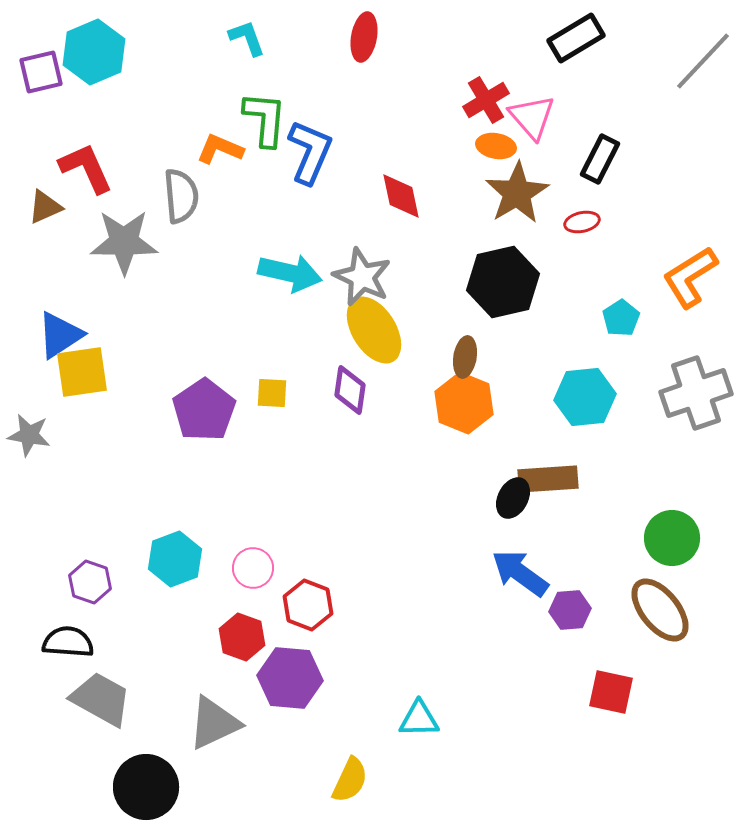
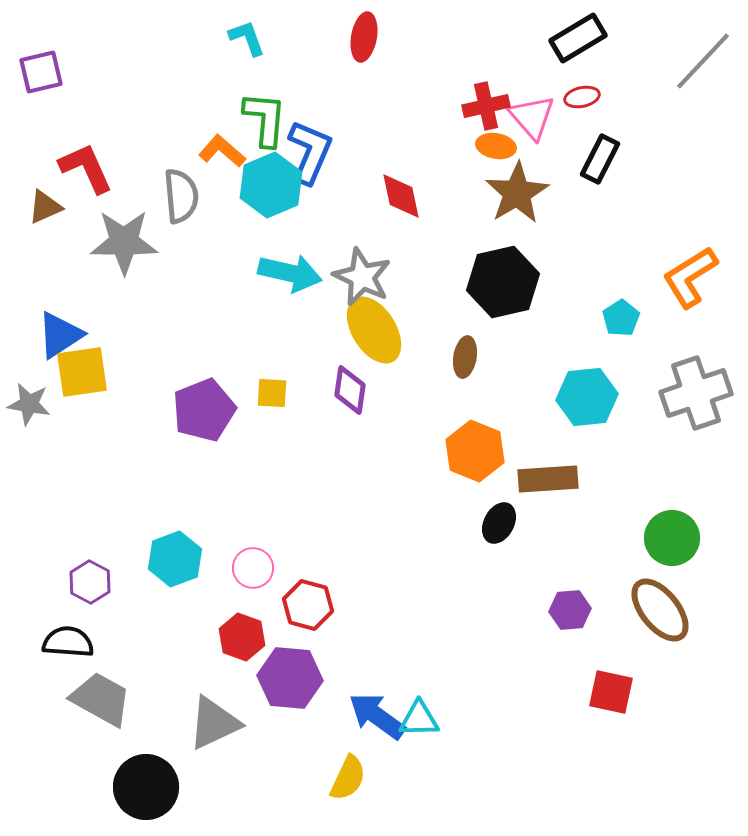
black rectangle at (576, 38): moved 2 px right
cyan hexagon at (94, 52): moved 177 px right, 133 px down
red cross at (486, 100): moved 6 px down; rotated 18 degrees clockwise
orange L-shape at (220, 149): moved 2 px right, 2 px down; rotated 18 degrees clockwise
red ellipse at (582, 222): moved 125 px up
cyan hexagon at (585, 397): moved 2 px right
orange hexagon at (464, 403): moved 11 px right, 48 px down
purple pentagon at (204, 410): rotated 12 degrees clockwise
gray star at (29, 435): moved 31 px up
black ellipse at (513, 498): moved 14 px left, 25 px down
blue arrow at (520, 573): moved 143 px left, 143 px down
purple hexagon at (90, 582): rotated 9 degrees clockwise
red hexagon at (308, 605): rotated 6 degrees counterclockwise
yellow semicircle at (350, 780): moved 2 px left, 2 px up
